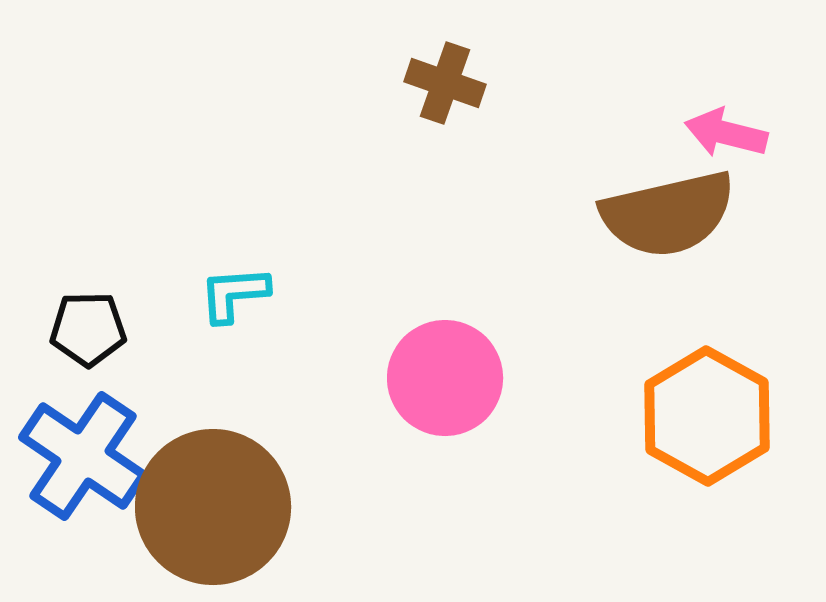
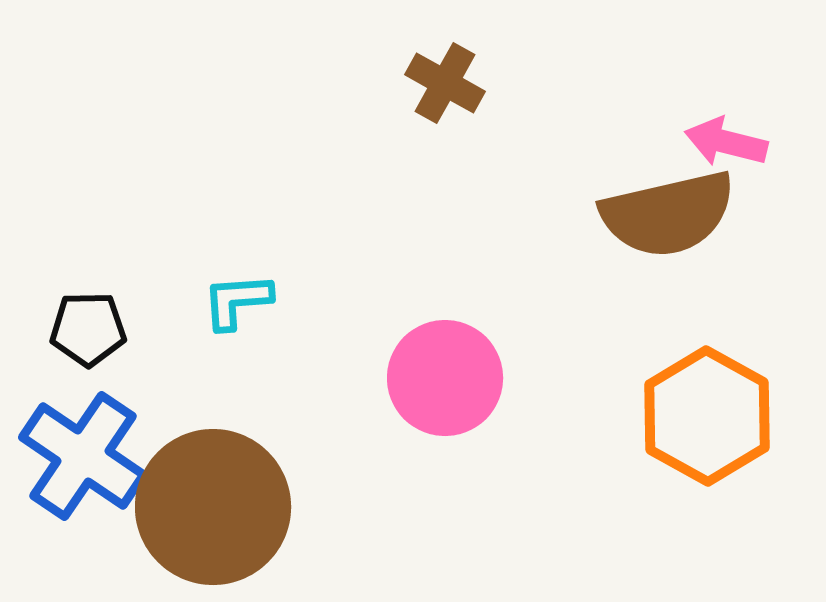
brown cross: rotated 10 degrees clockwise
pink arrow: moved 9 px down
cyan L-shape: moved 3 px right, 7 px down
